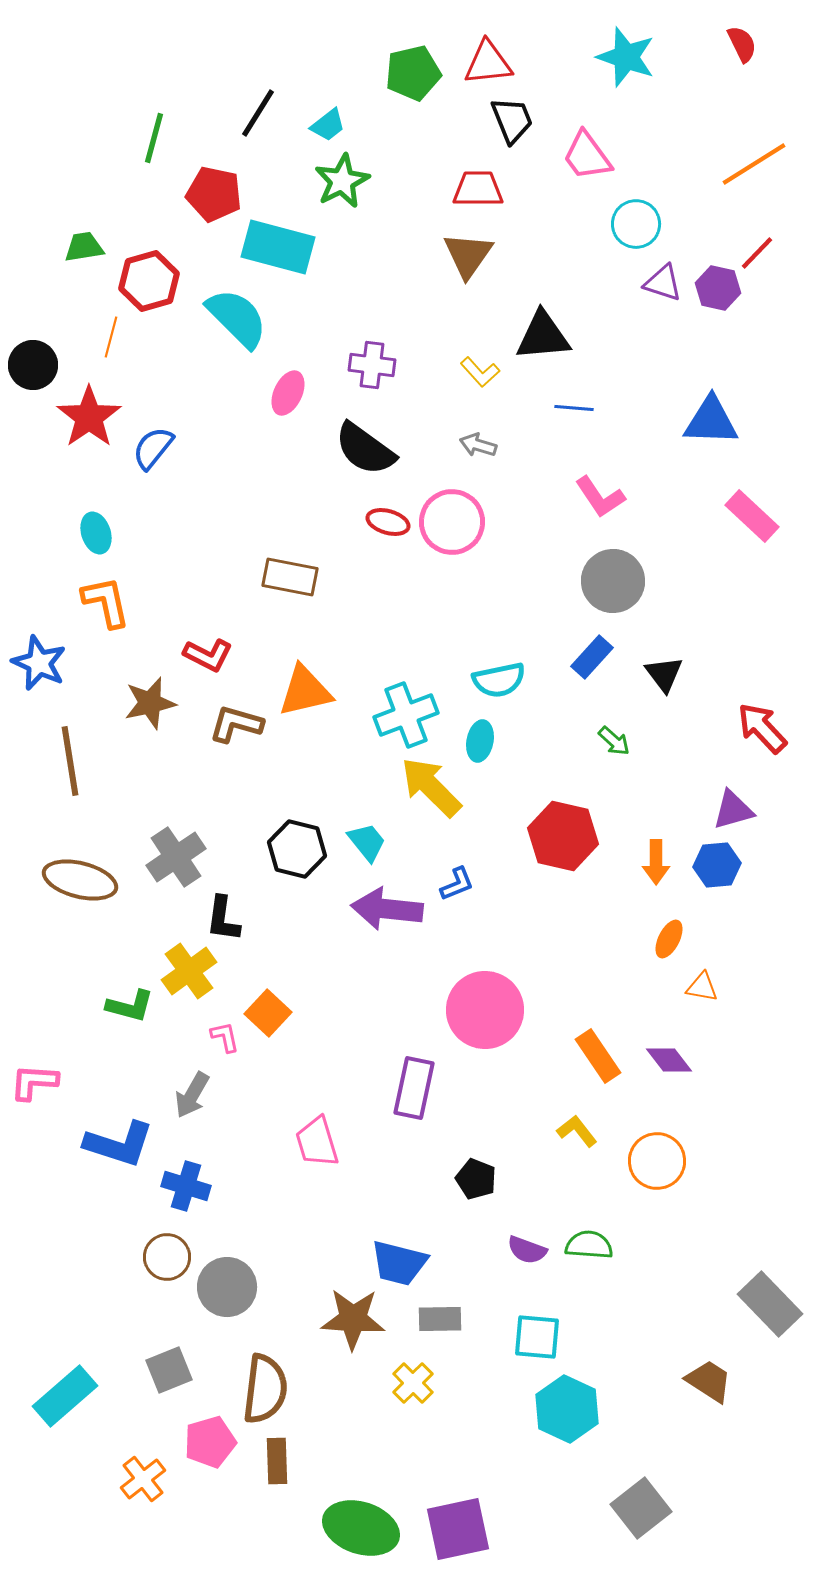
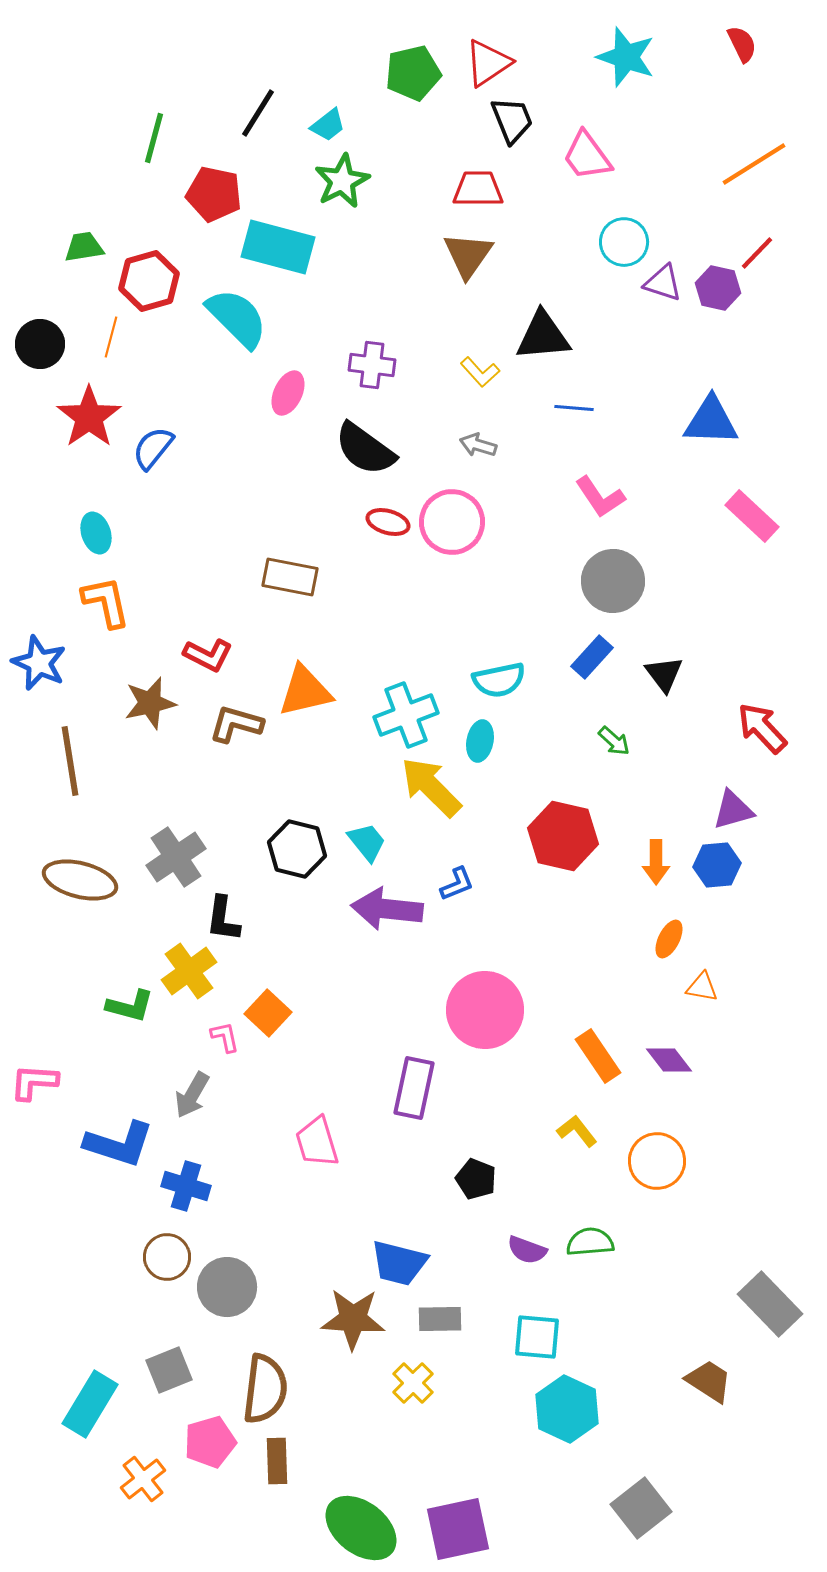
red triangle at (488, 63): rotated 28 degrees counterclockwise
cyan circle at (636, 224): moved 12 px left, 18 px down
black circle at (33, 365): moved 7 px right, 21 px up
green semicircle at (589, 1245): moved 1 px right, 3 px up; rotated 9 degrees counterclockwise
cyan rectangle at (65, 1396): moved 25 px right, 8 px down; rotated 18 degrees counterclockwise
green ellipse at (361, 1528): rotated 20 degrees clockwise
